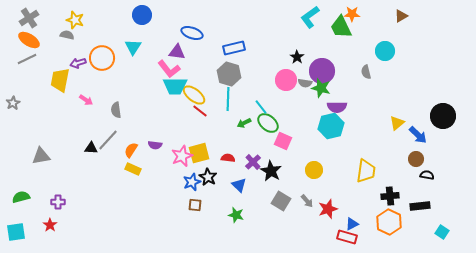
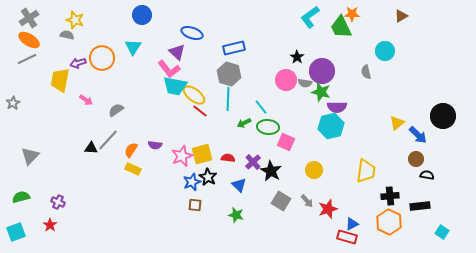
purple triangle at (177, 52): rotated 36 degrees clockwise
cyan trapezoid at (175, 86): rotated 10 degrees clockwise
green star at (321, 88): moved 4 px down
gray semicircle at (116, 110): rotated 63 degrees clockwise
green ellipse at (268, 123): moved 4 px down; rotated 35 degrees counterclockwise
pink square at (283, 141): moved 3 px right, 1 px down
yellow square at (199, 153): moved 3 px right, 1 px down
gray triangle at (41, 156): moved 11 px left; rotated 36 degrees counterclockwise
purple cross at (58, 202): rotated 24 degrees clockwise
cyan square at (16, 232): rotated 12 degrees counterclockwise
